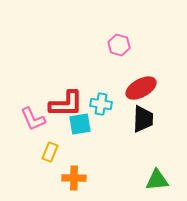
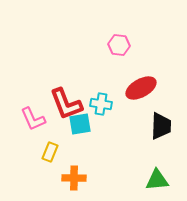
pink hexagon: rotated 10 degrees counterclockwise
red L-shape: rotated 69 degrees clockwise
black trapezoid: moved 18 px right, 7 px down
